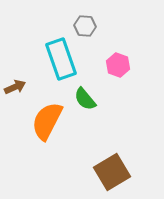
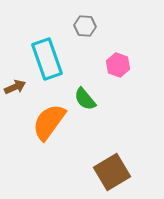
cyan rectangle: moved 14 px left
orange semicircle: moved 2 px right, 1 px down; rotated 9 degrees clockwise
